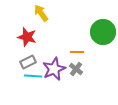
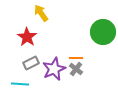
red star: rotated 18 degrees clockwise
orange line: moved 1 px left, 6 px down
gray rectangle: moved 3 px right, 1 px down
cyan line: moved 13 px left, 8 px down
